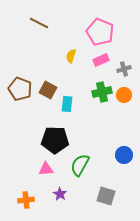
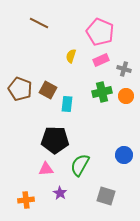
gray cross: rotated 32 degrees clockwise
orange circle: moved 2 px right, 1 px down
purple star: moved 1 px up
